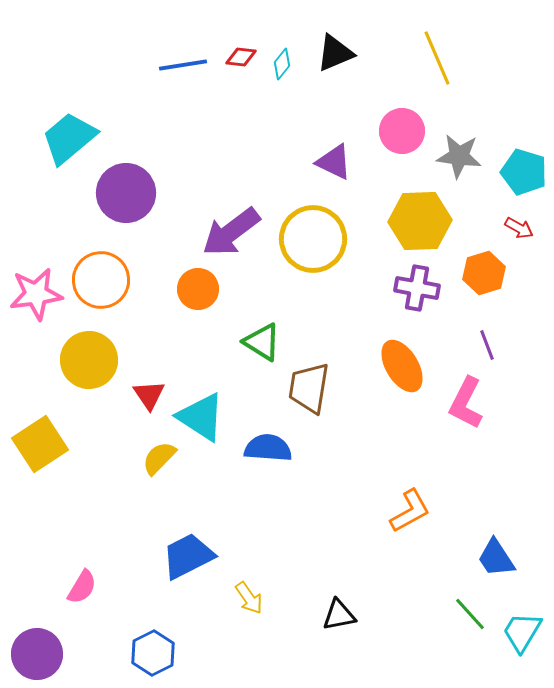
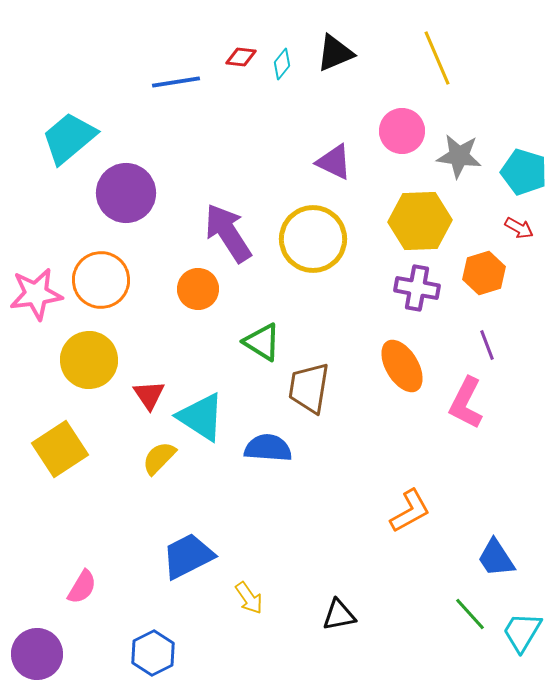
blue line at (183, 65): moved 7 px left, 17 px down
purple arrow at (231, 232): moved 3 px left, 1 px down; rotated 94 degrees clockwise
yellow square at (40, 444): moved 20 px right, 5 px down
